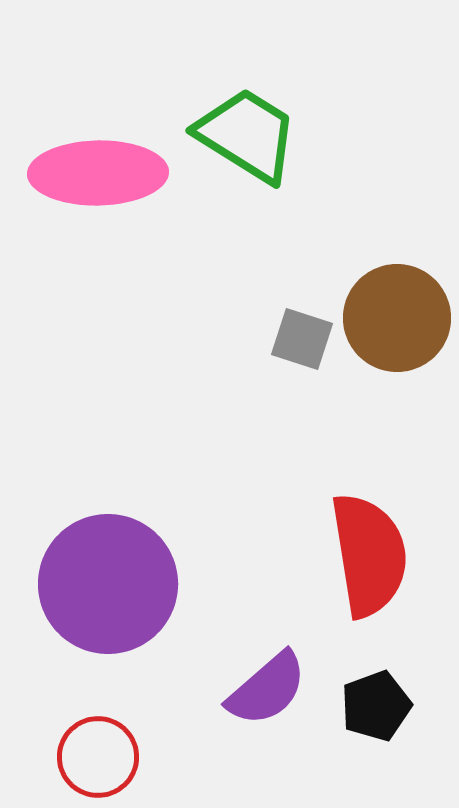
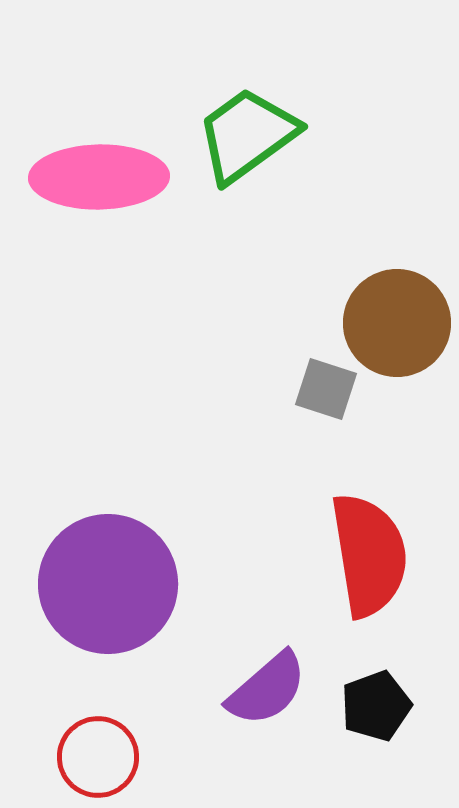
green trapezoid: rotated 68 degrees counterclockwise
pink ellipse: moved 1 px right, 4 px down
brown circle: moved 5 px down
gray square: moved 24 px right, 50 px down
